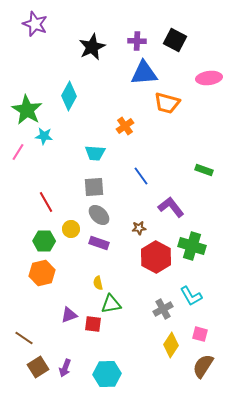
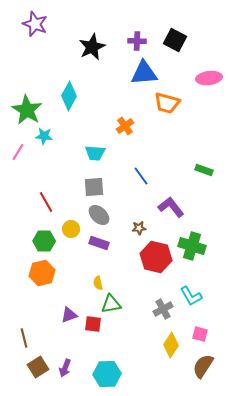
red hexagon: rotated 16 degrees counterclockwise
brown line: rotated 42 degrees clockwise
